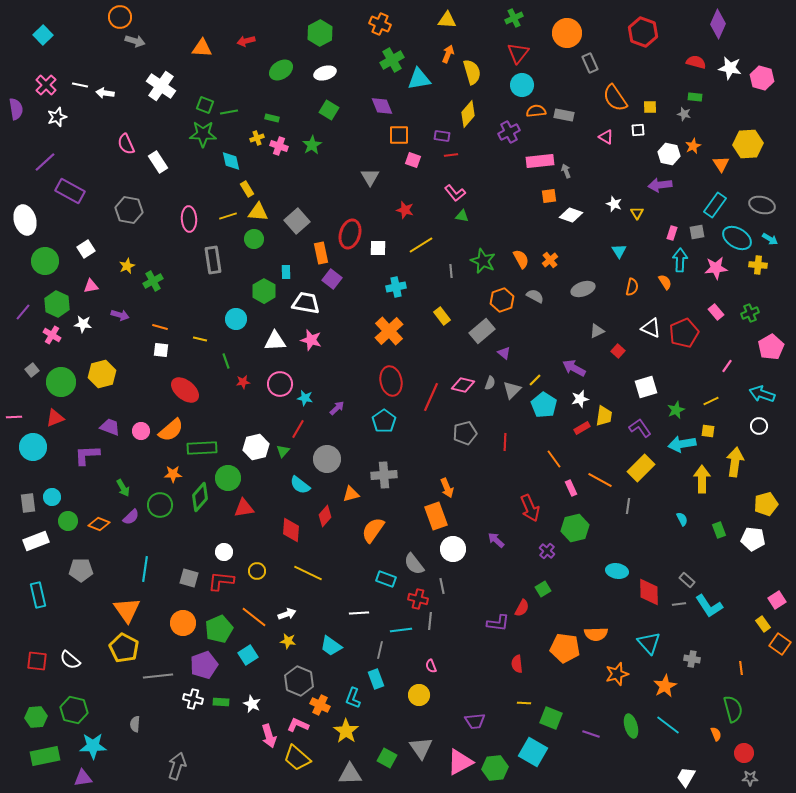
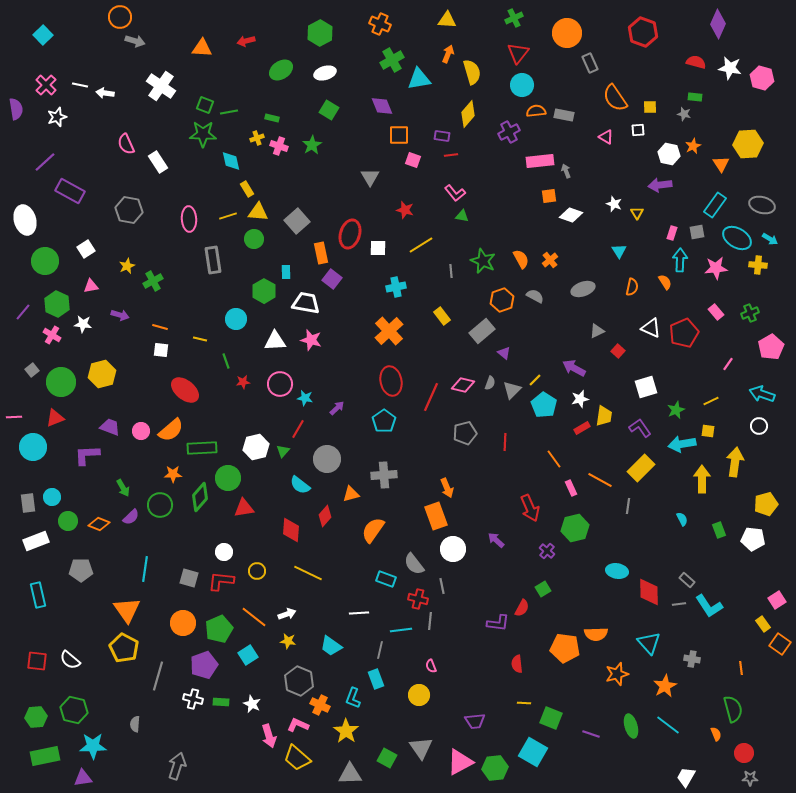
pink line at (727, 366): moved 1 px right, 2 px up
gray line at (158, 676): rotated 68 degrees counterclockwise
